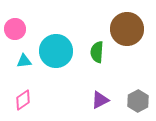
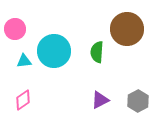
cyan circle: moved 2 px left
